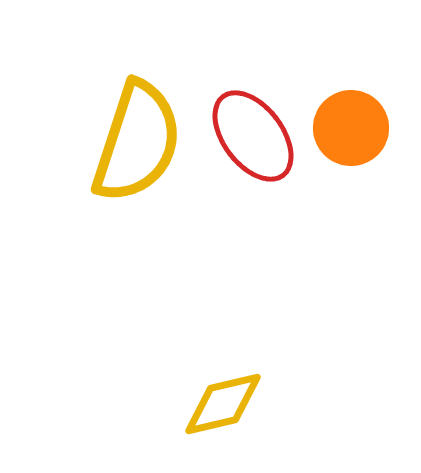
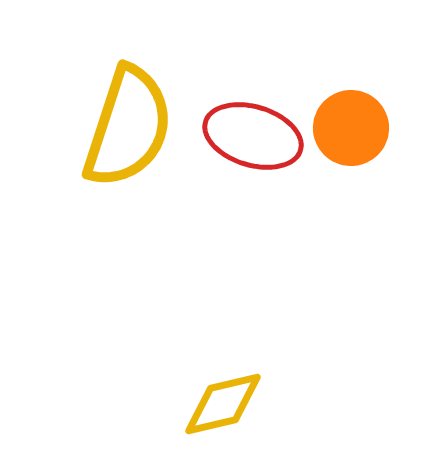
red ellipse: rotated 36 degrees counterclockwise
yellow semicircle: moved 9 px left, 15 px up
